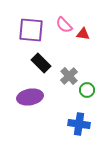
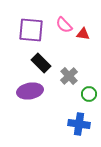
green circle: moved 2 px right, 4 px down
purple ellipse: moved 6 px up
